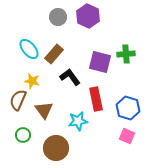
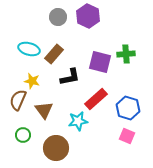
cyan ellipse: rotated 35 degrees counterclockwise
black L-shape: rotated 115 degrees clockwise
red rectangle: rotated 60 degrees clockwise
